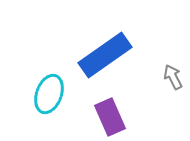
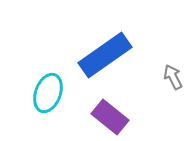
cyan ellipse: moved 1 px left, 1 px up
purple rectangle: rotated 27 degrees counterclockwise
